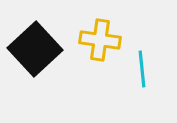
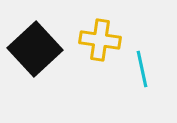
cyan line: rotated 6 degrees counterclockwise
